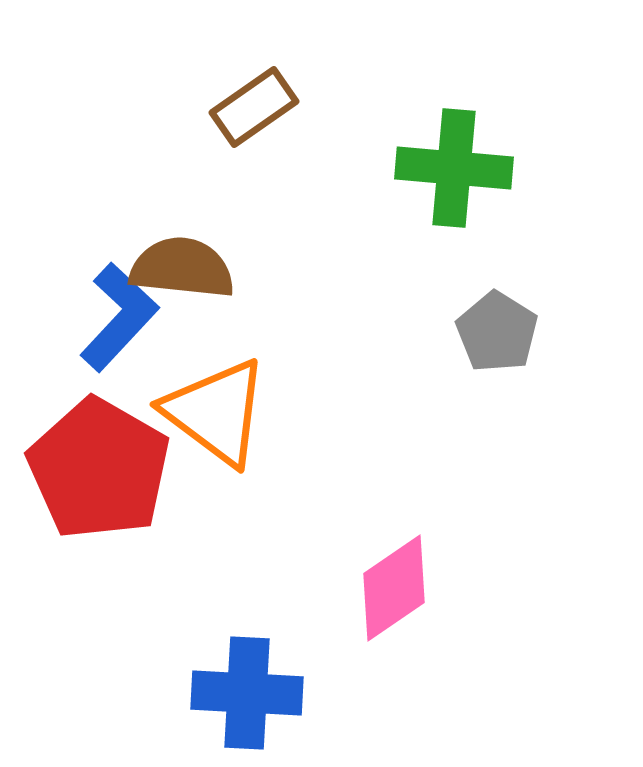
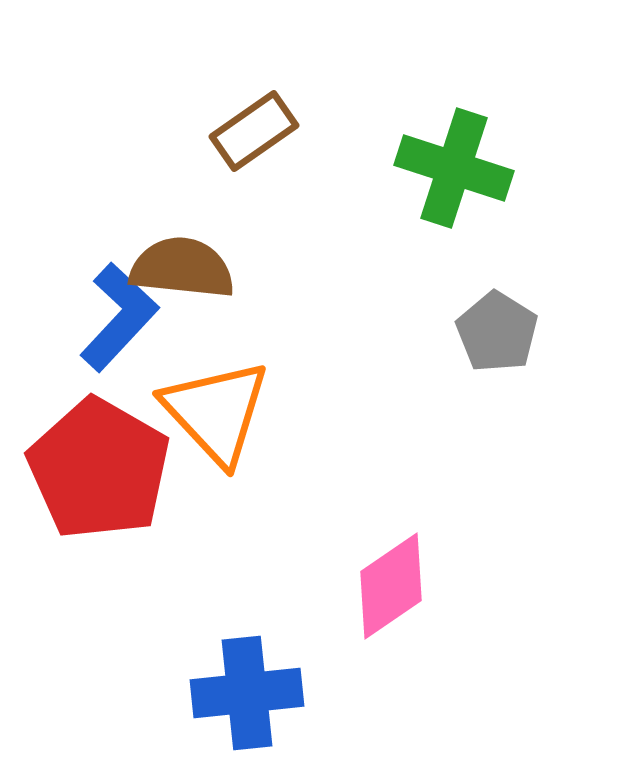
brown rectangle: moved 24 px down
green cross: rotated 13 degrees clockwise
orange triangle: rotated 10 degrees clockwise
pink diamond: moved 3 px left, 2 px up
blue cross: rotated 9 degrees counterclockwise
